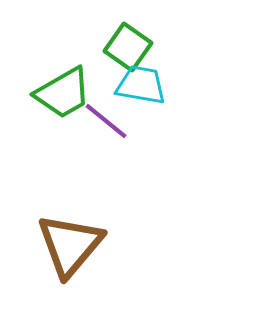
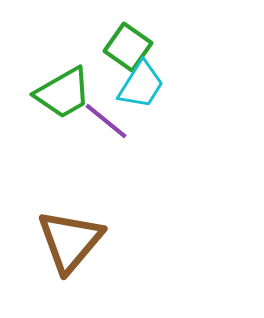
cyan trapezoid: rotated 112 degrees clockwise
brown triangle: moved 4 px up
